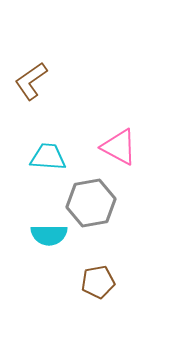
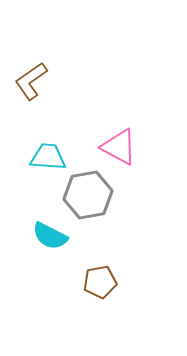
gray hexagon: moved 3 px left, 8 px up
cyan semicircle: moved 1 px right, 1 px down; rotated 27 degrees clockwise
brown pentagon: moved 2 px right
